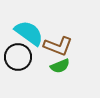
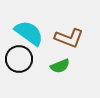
brown L-shape: moved 11 px right, 8 px up
black circle: moved 1 px right, 2 px down
